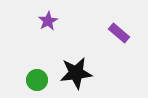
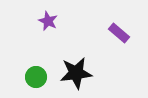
purple star: rotated 18 degrees counterclockwise
green circle: moved 1 px left, 3 px up
